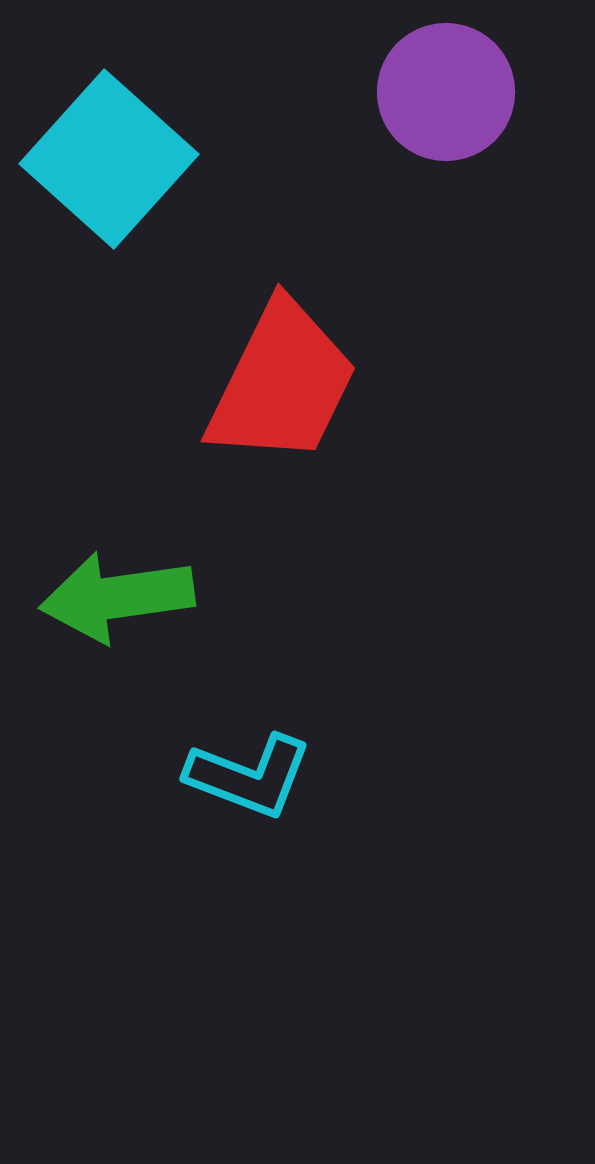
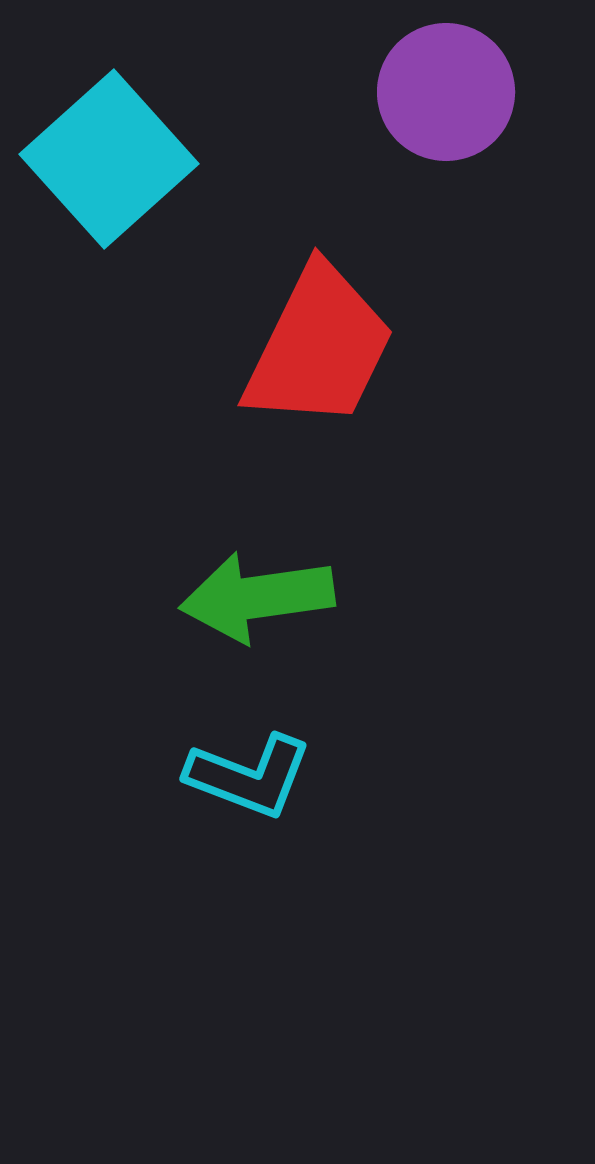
cyan square: rotated 6 degrees clockwise
red trapezoid: moved 37 px right, 36 px up
green arrow: moved 140 px right
